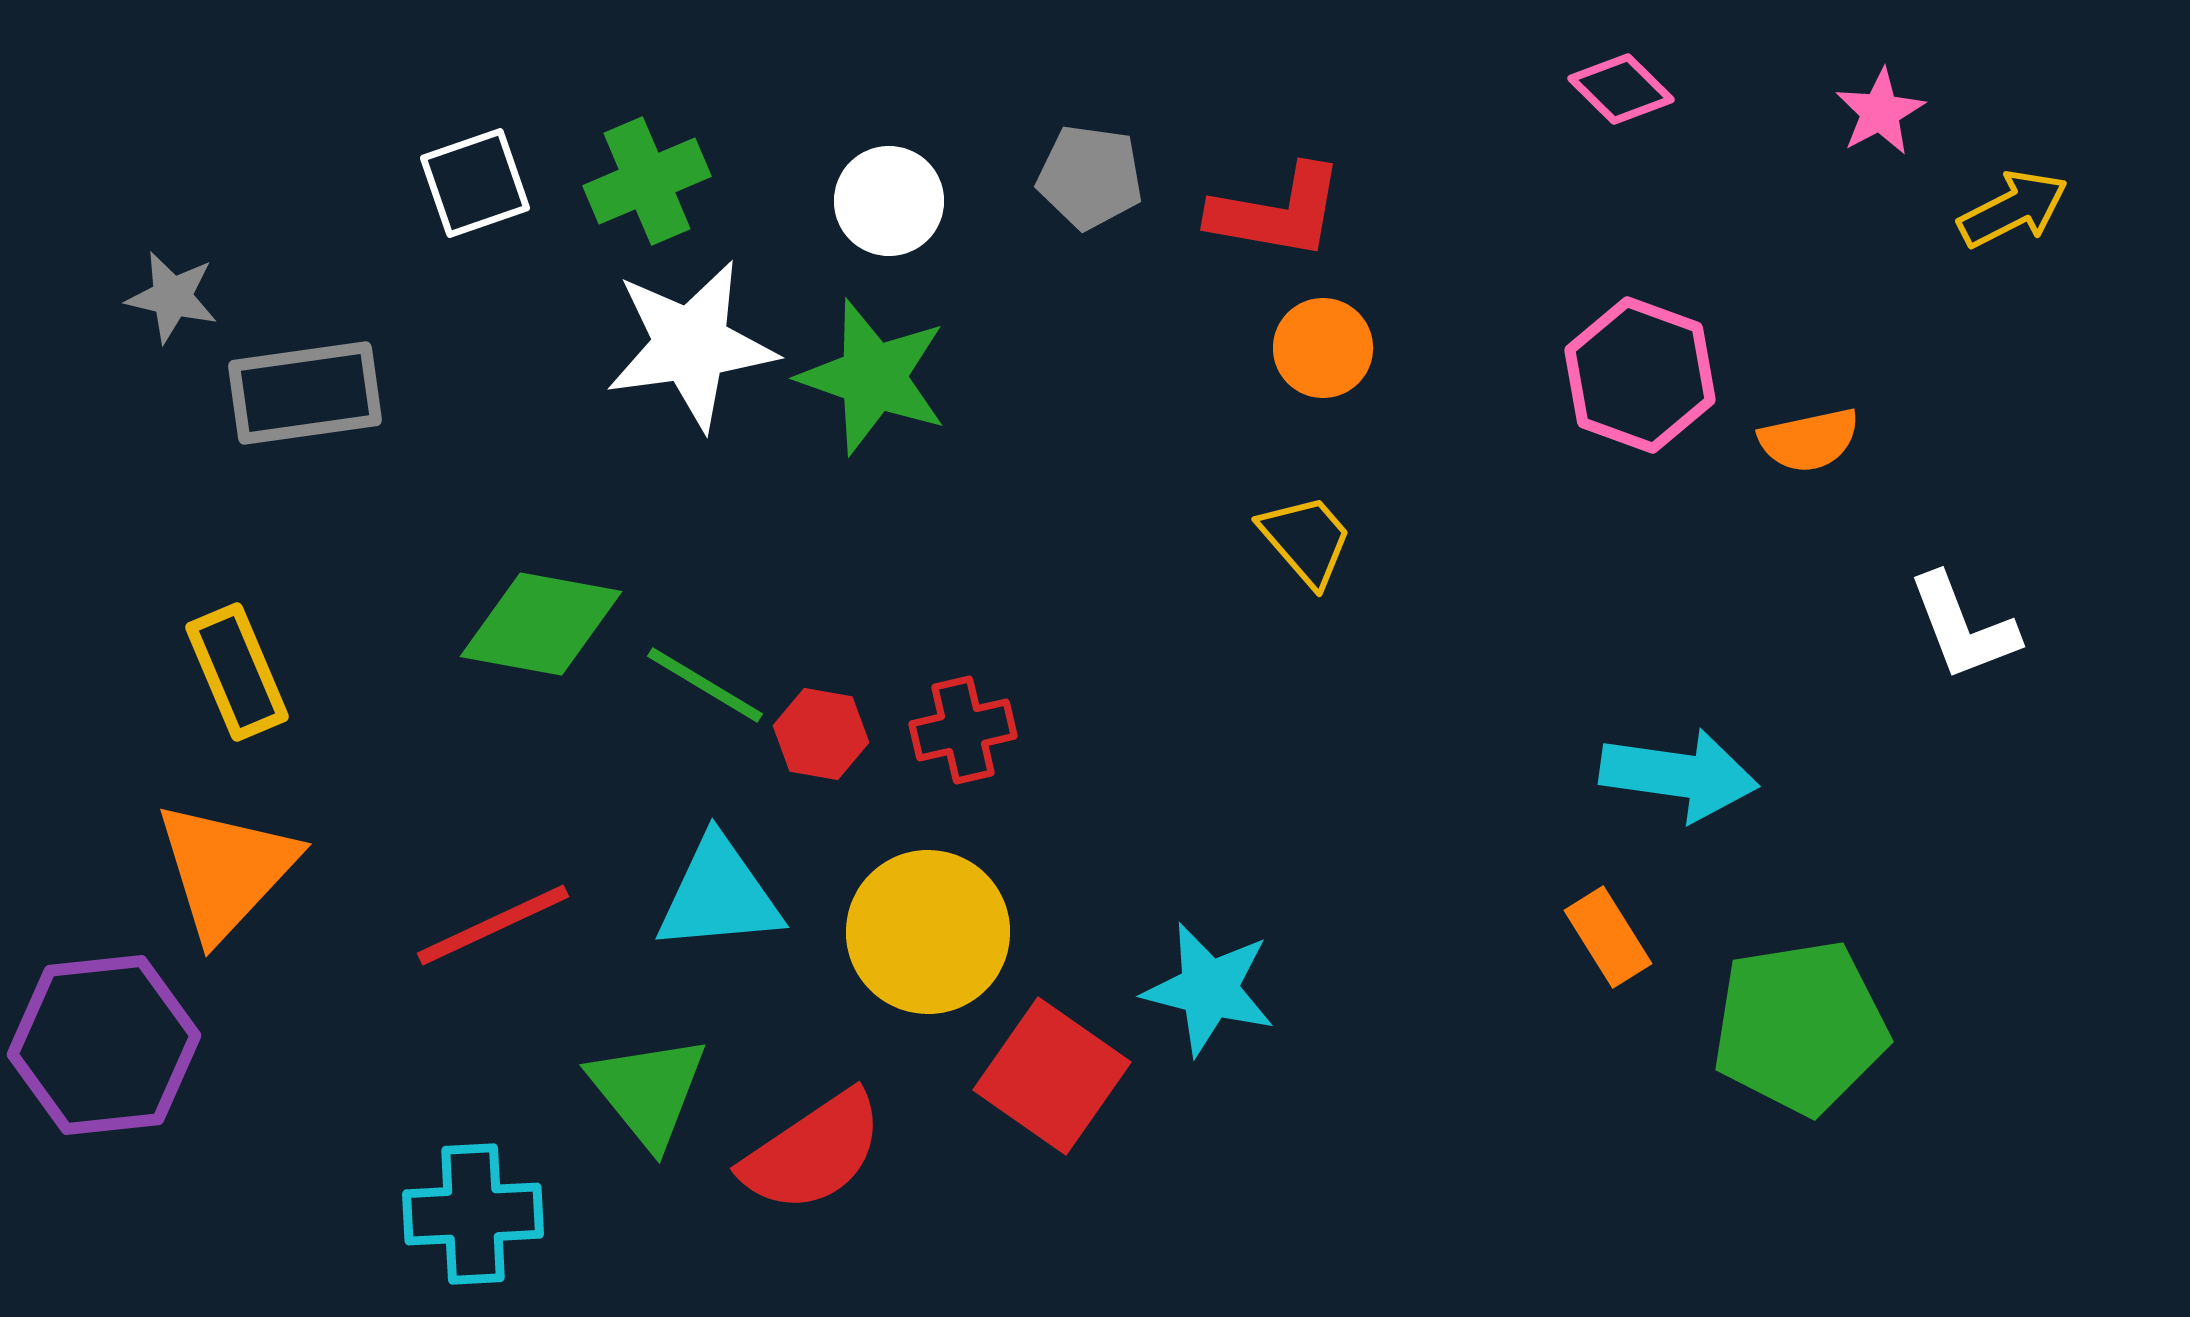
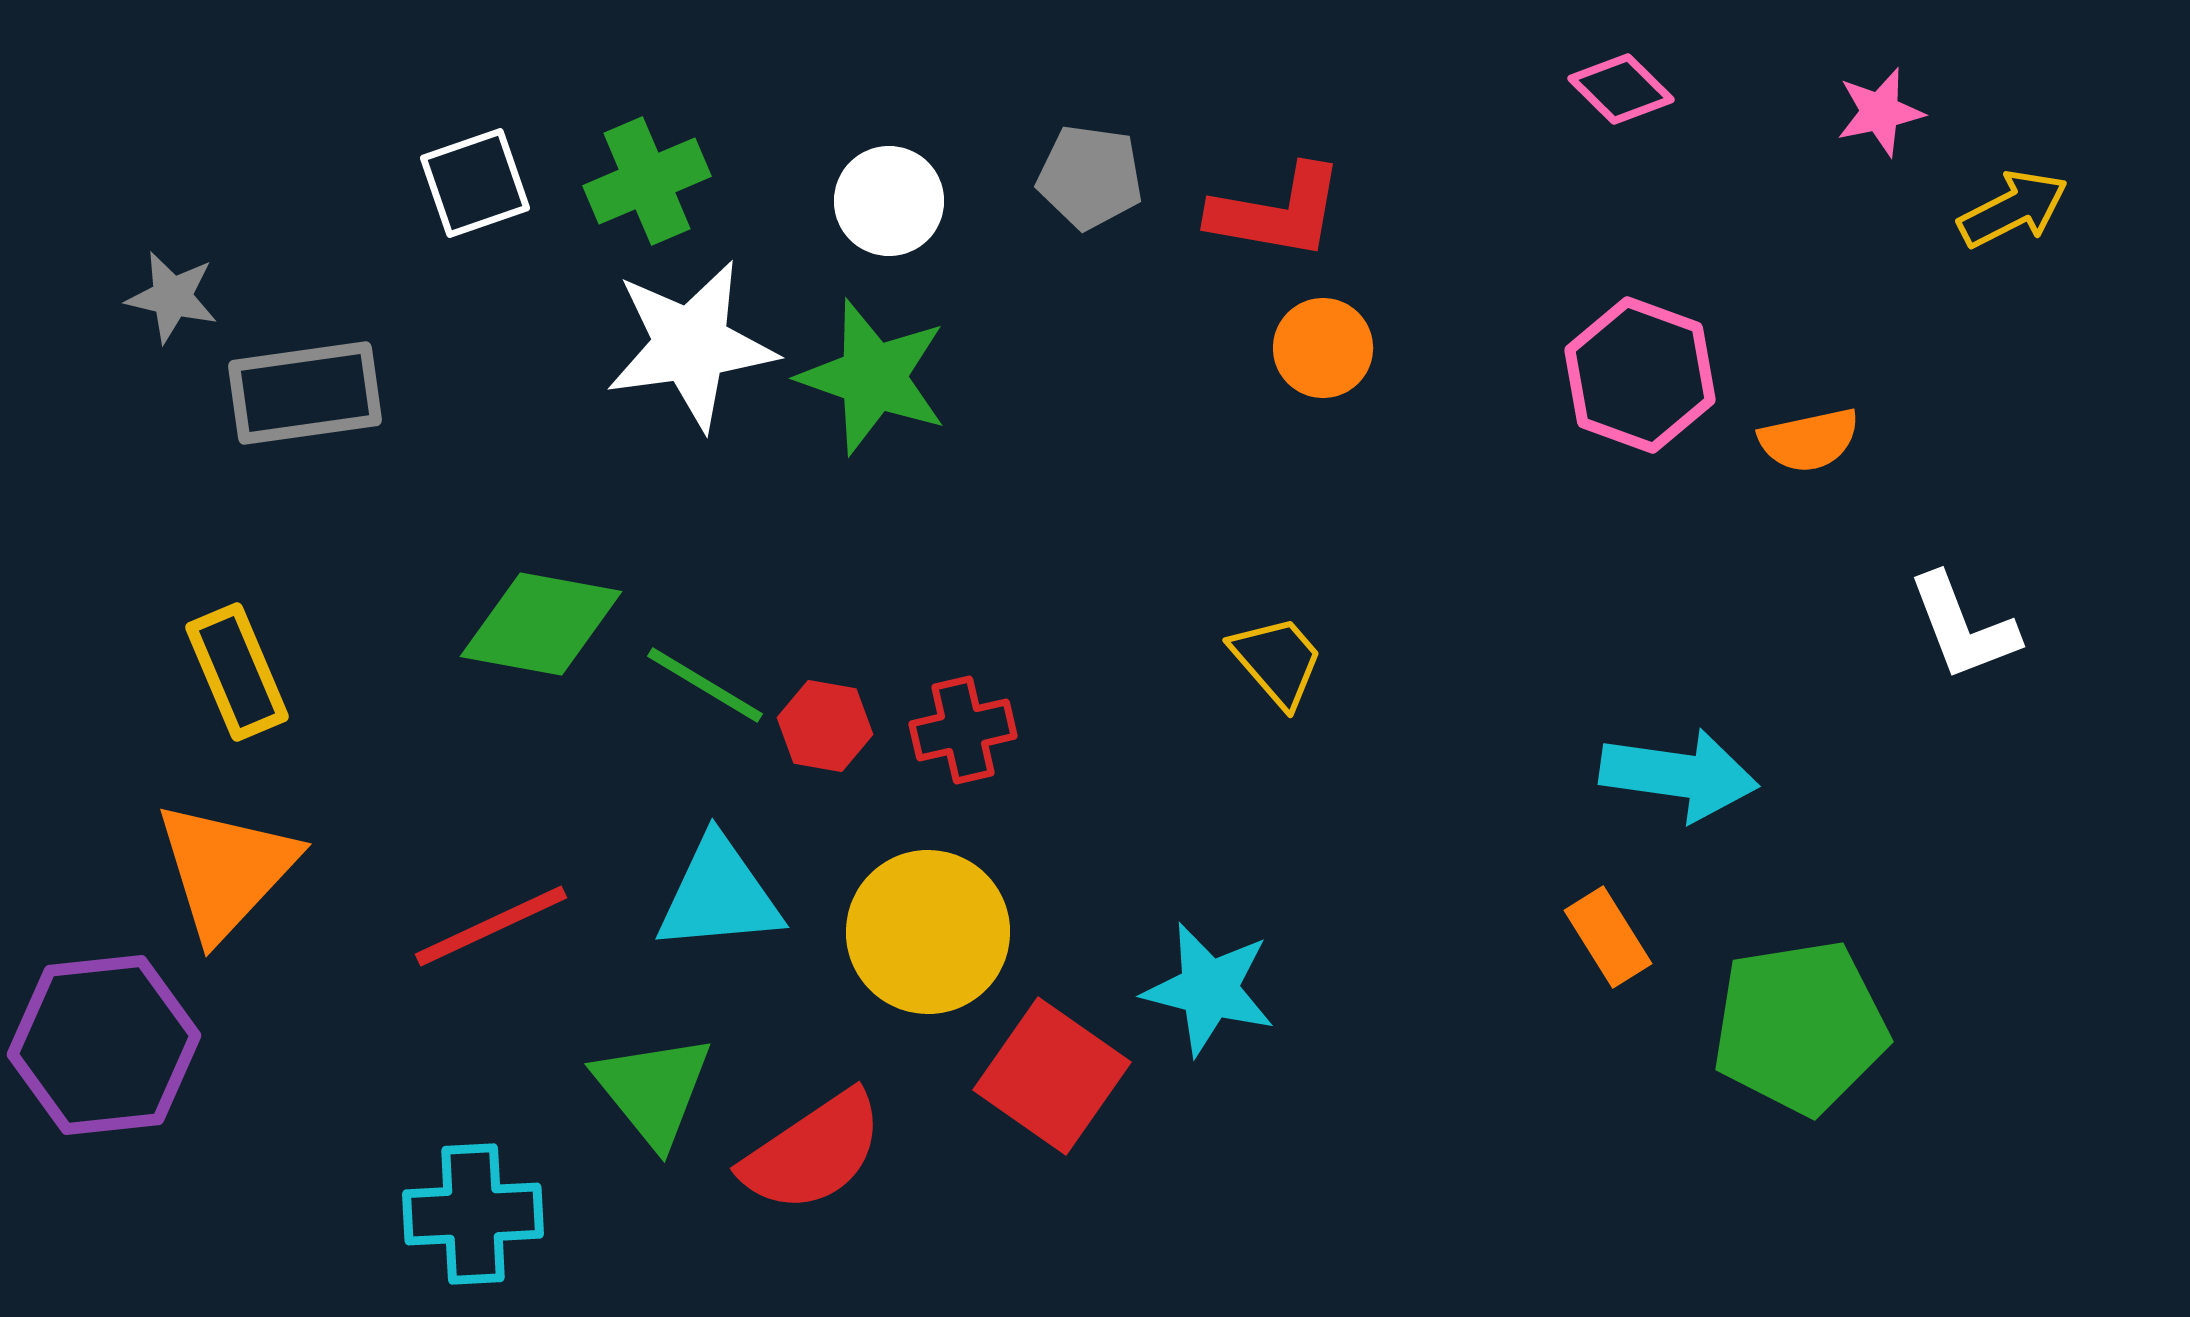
pink star: rotated 16 degrees clockwise
yellow trapezoid: moved 29 px left, 121 px down
red hexagon: moved 4 px right, 8 px up
red line: moved 2 px left, 1 px down
green triangle: moved 5 px right, 1 px up
